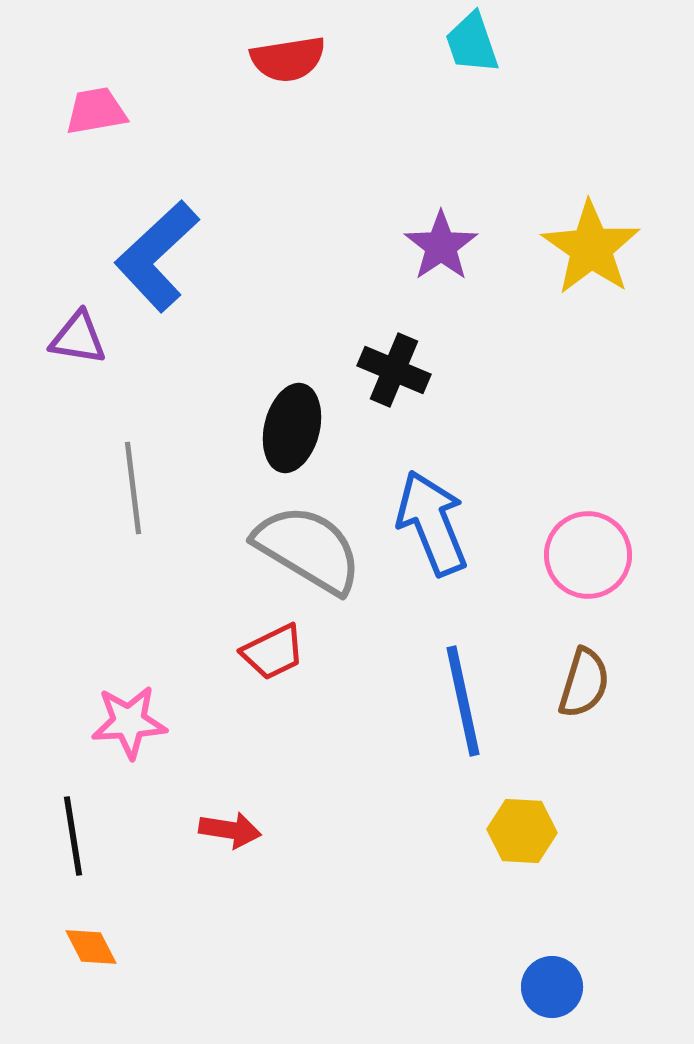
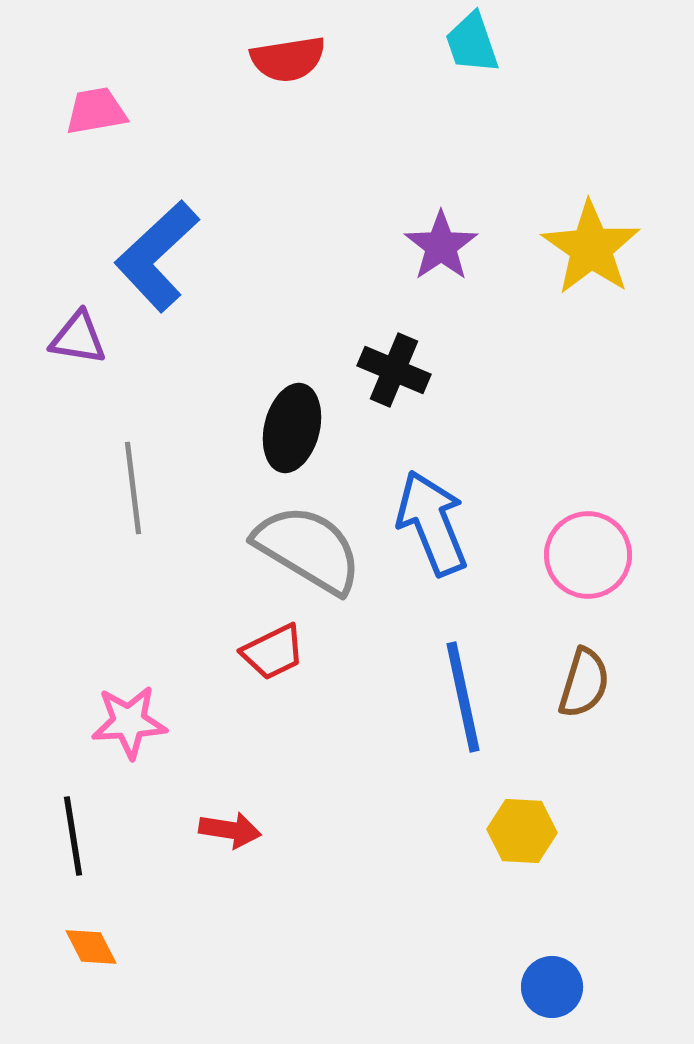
blue line: moved 4 px up
